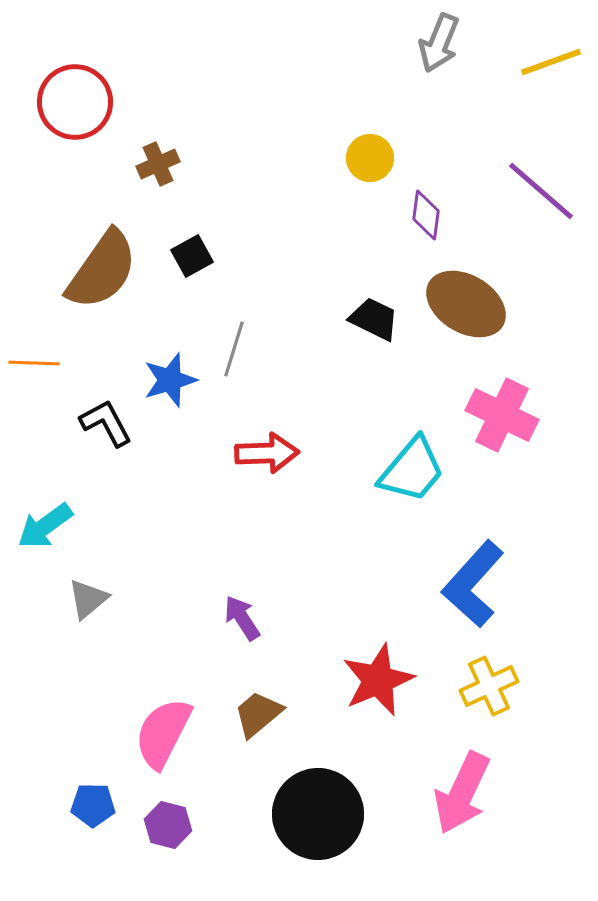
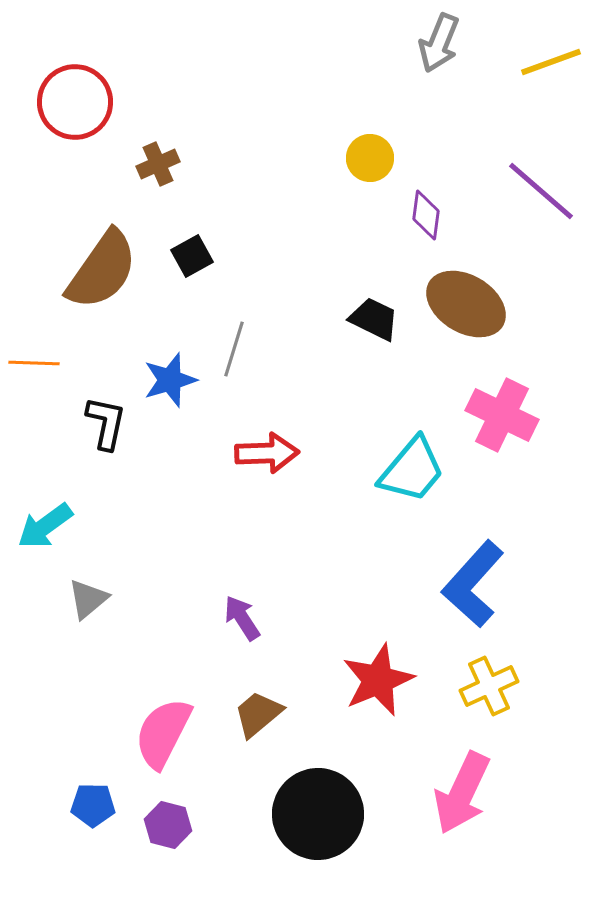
black L-shape: rotated 40 degrees clockwise
